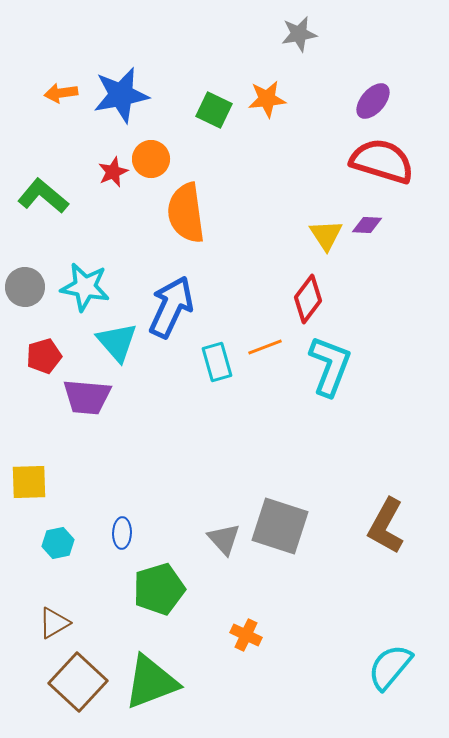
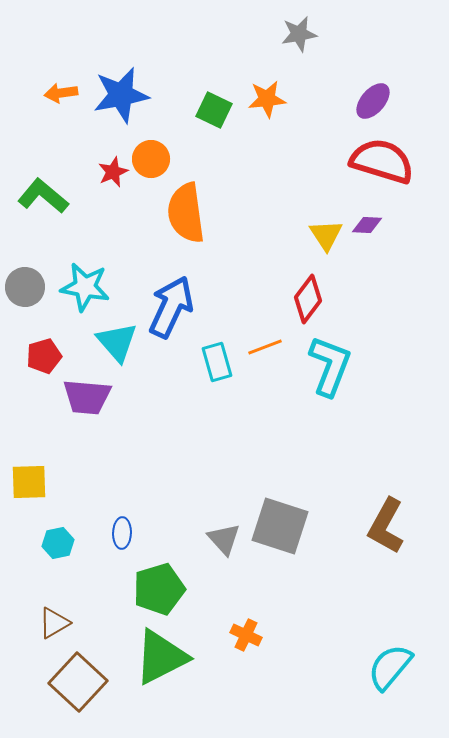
green triangle: moved 10 px right, 25 px up; rotated 6 degrees counterclockwise
